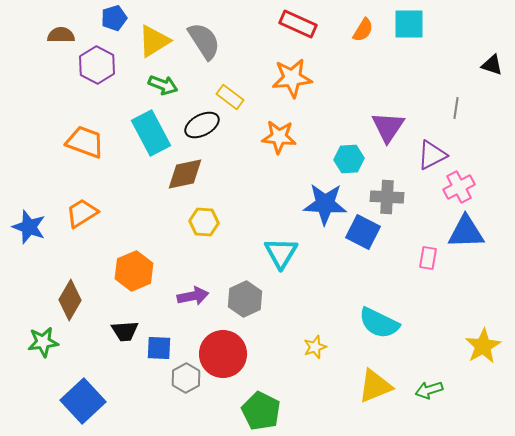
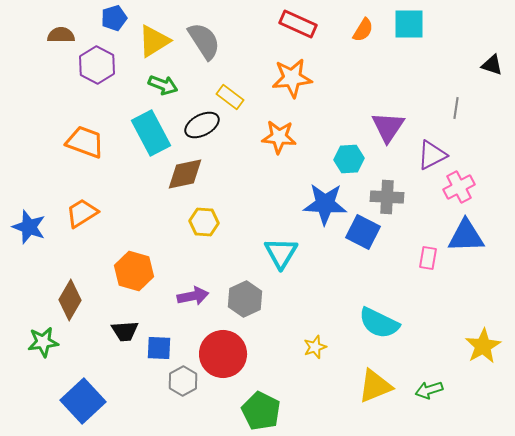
blue triangle at (466, 232): moved 4 px down
orange hexagon at (134, 271): rotated 21 degrees counterclockwise
gray hexagon at (186, 378): moved 3 px left, 3 px down
